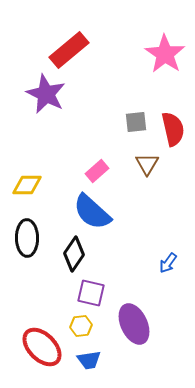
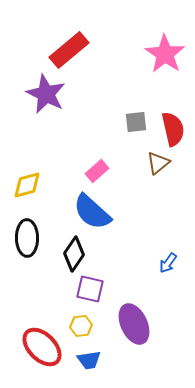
brown triangle: moved 11 px right, 1 px up; rotated 20 degrees clockwise
yellow diamond: rotated 16 degrees counterclockwise
purple square: moved 1 px left, 4 px up
